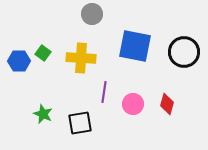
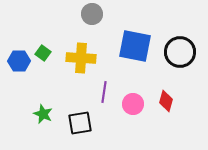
black circle: moved 4 px left
red diamond: moved 1 px left, 3 px up
